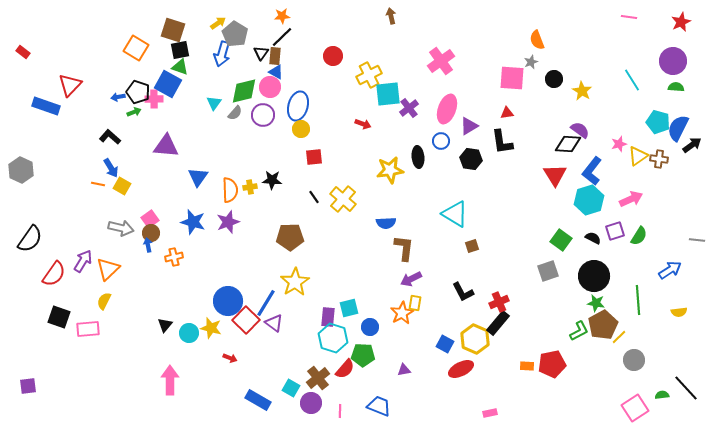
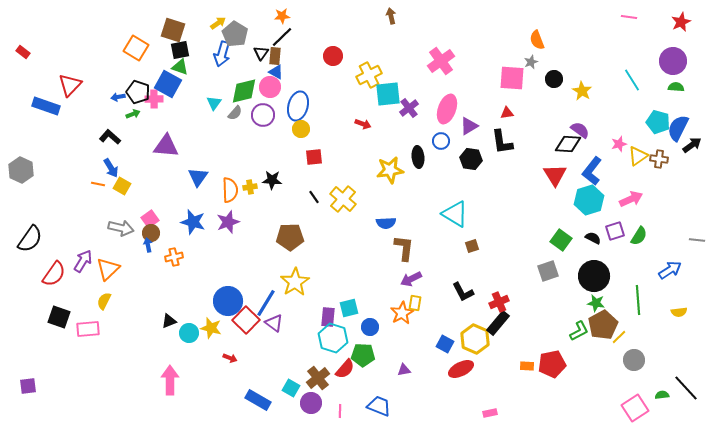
green arrow at (134, 112): moved 1 px left, 2 px down
black triangle at (165, 325): moved 4 px right, 4 px up; rotated 28 degrees clockwise
